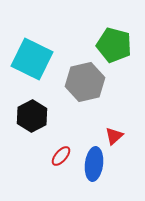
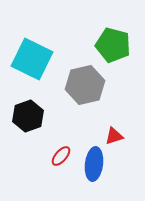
green pentagon: moved 1 px left
gray hexagon: moved 3 px down
black hexagon: moved 4 px left; rotated 8 degrees clockwise
red triangle: rotated 24 degrees clockwise
